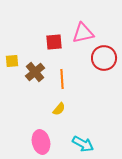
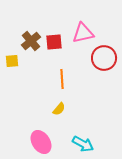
brown cross: moved 4 px left, 31 px up
pink ellipse: rotated 20 degrees counterclockwise
